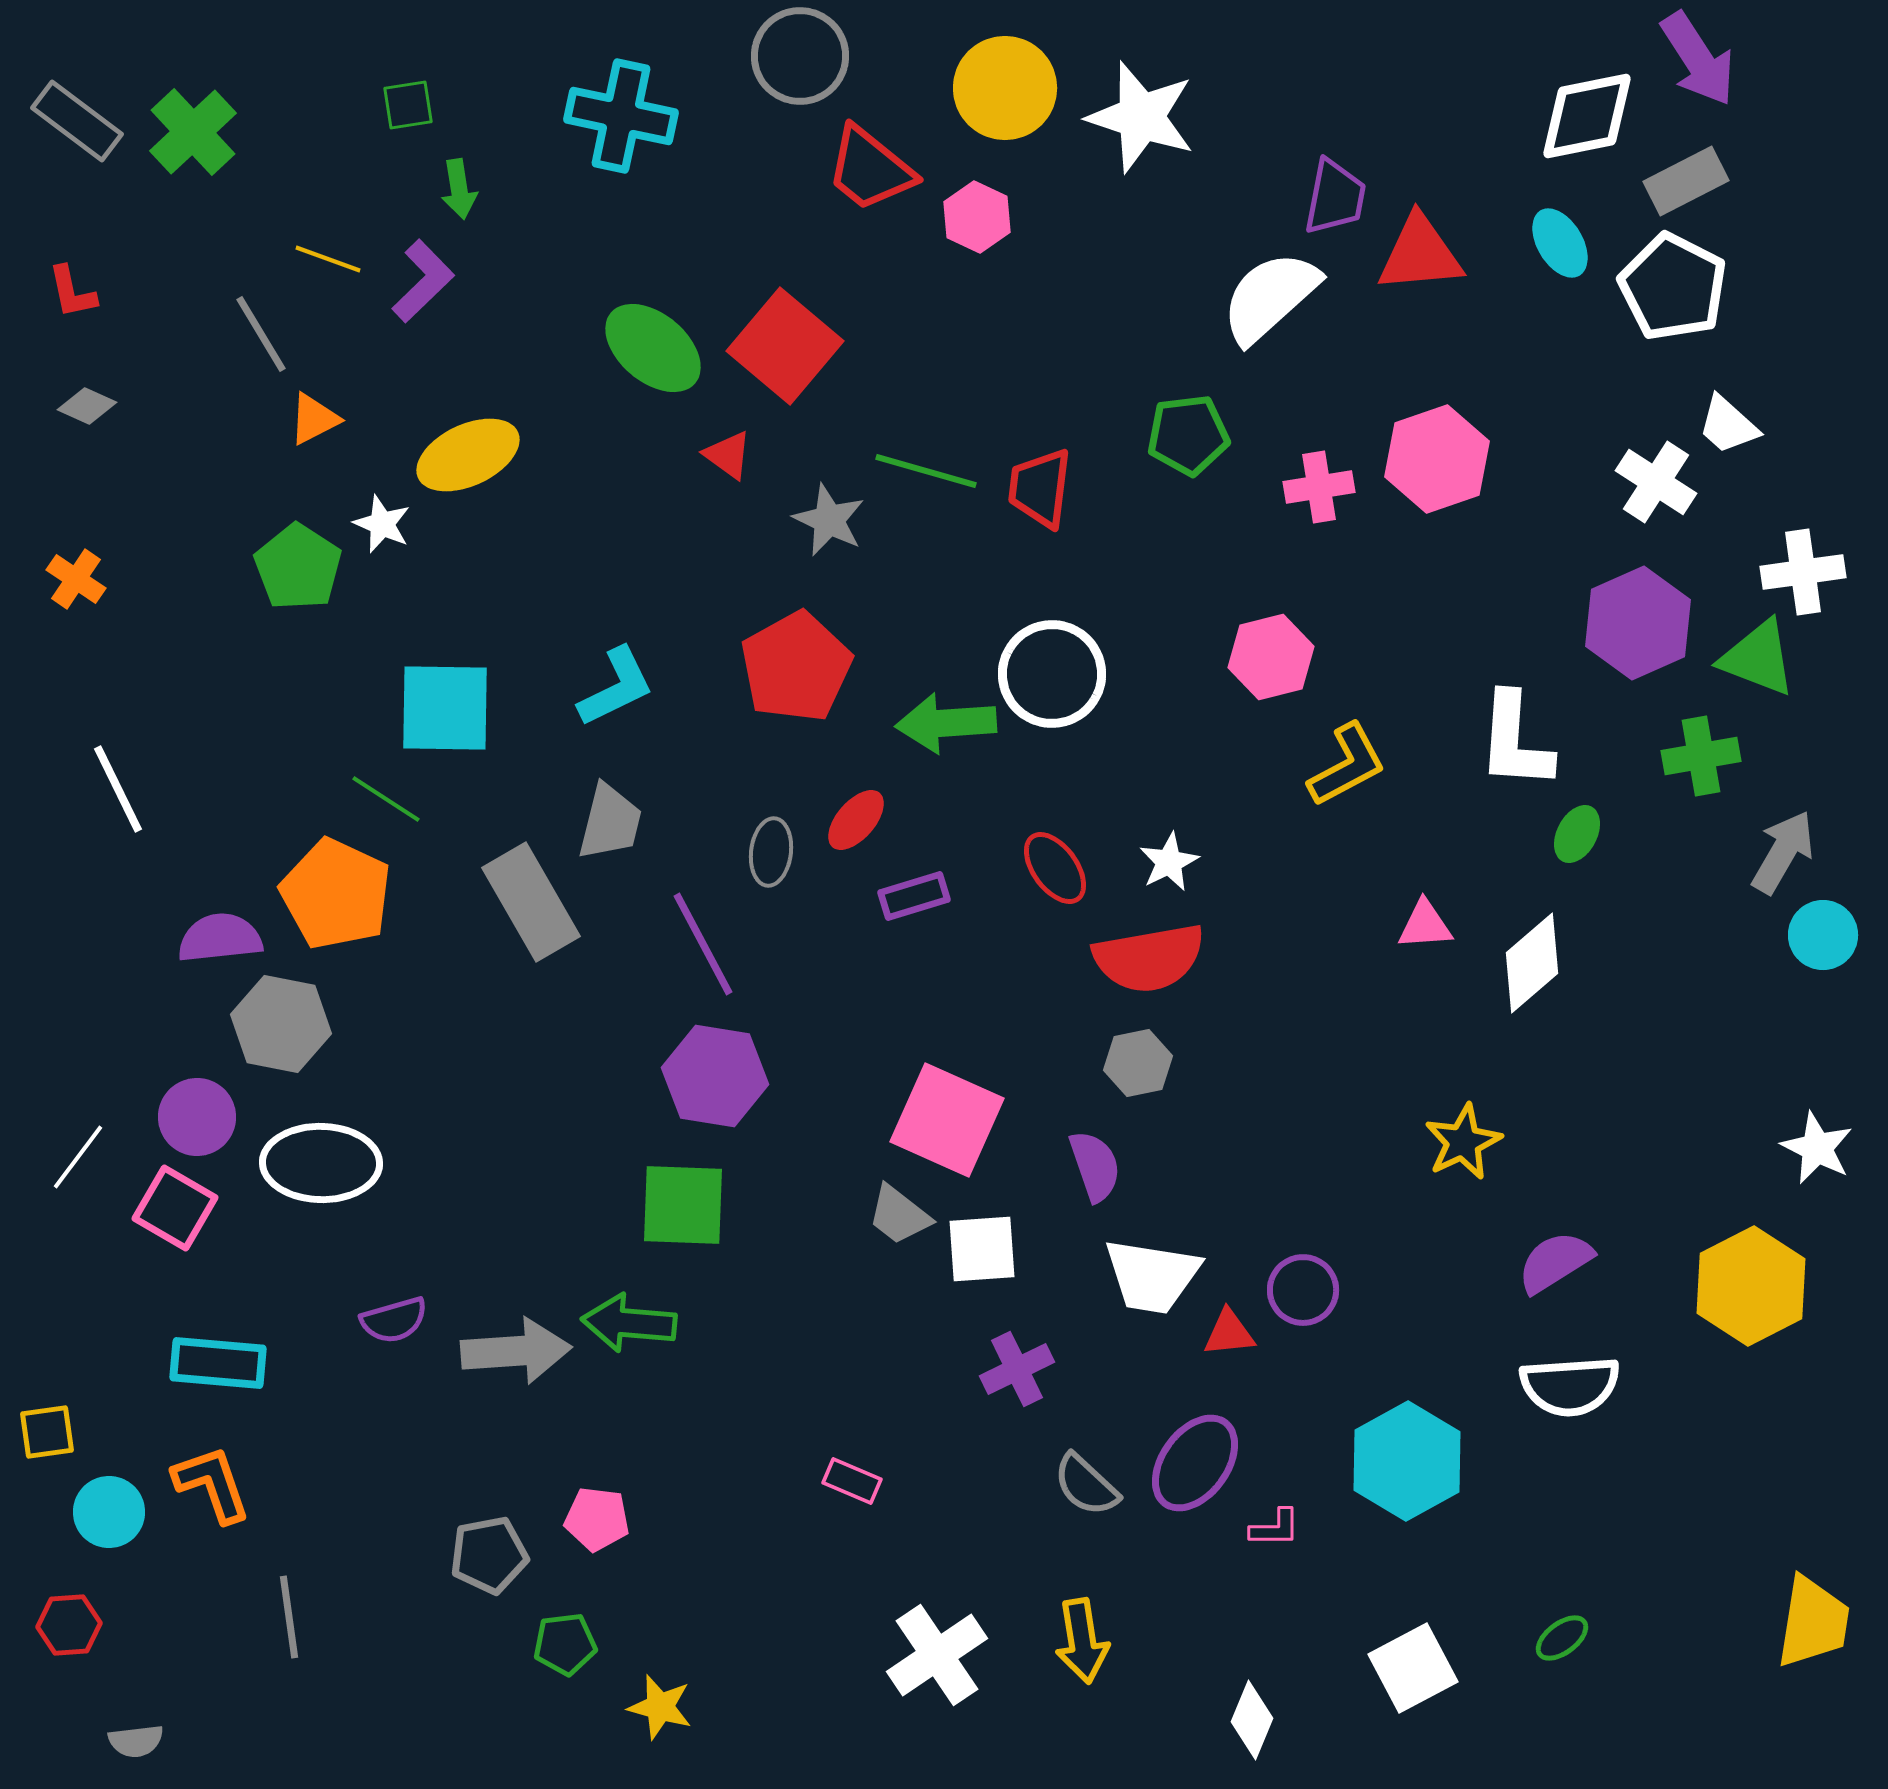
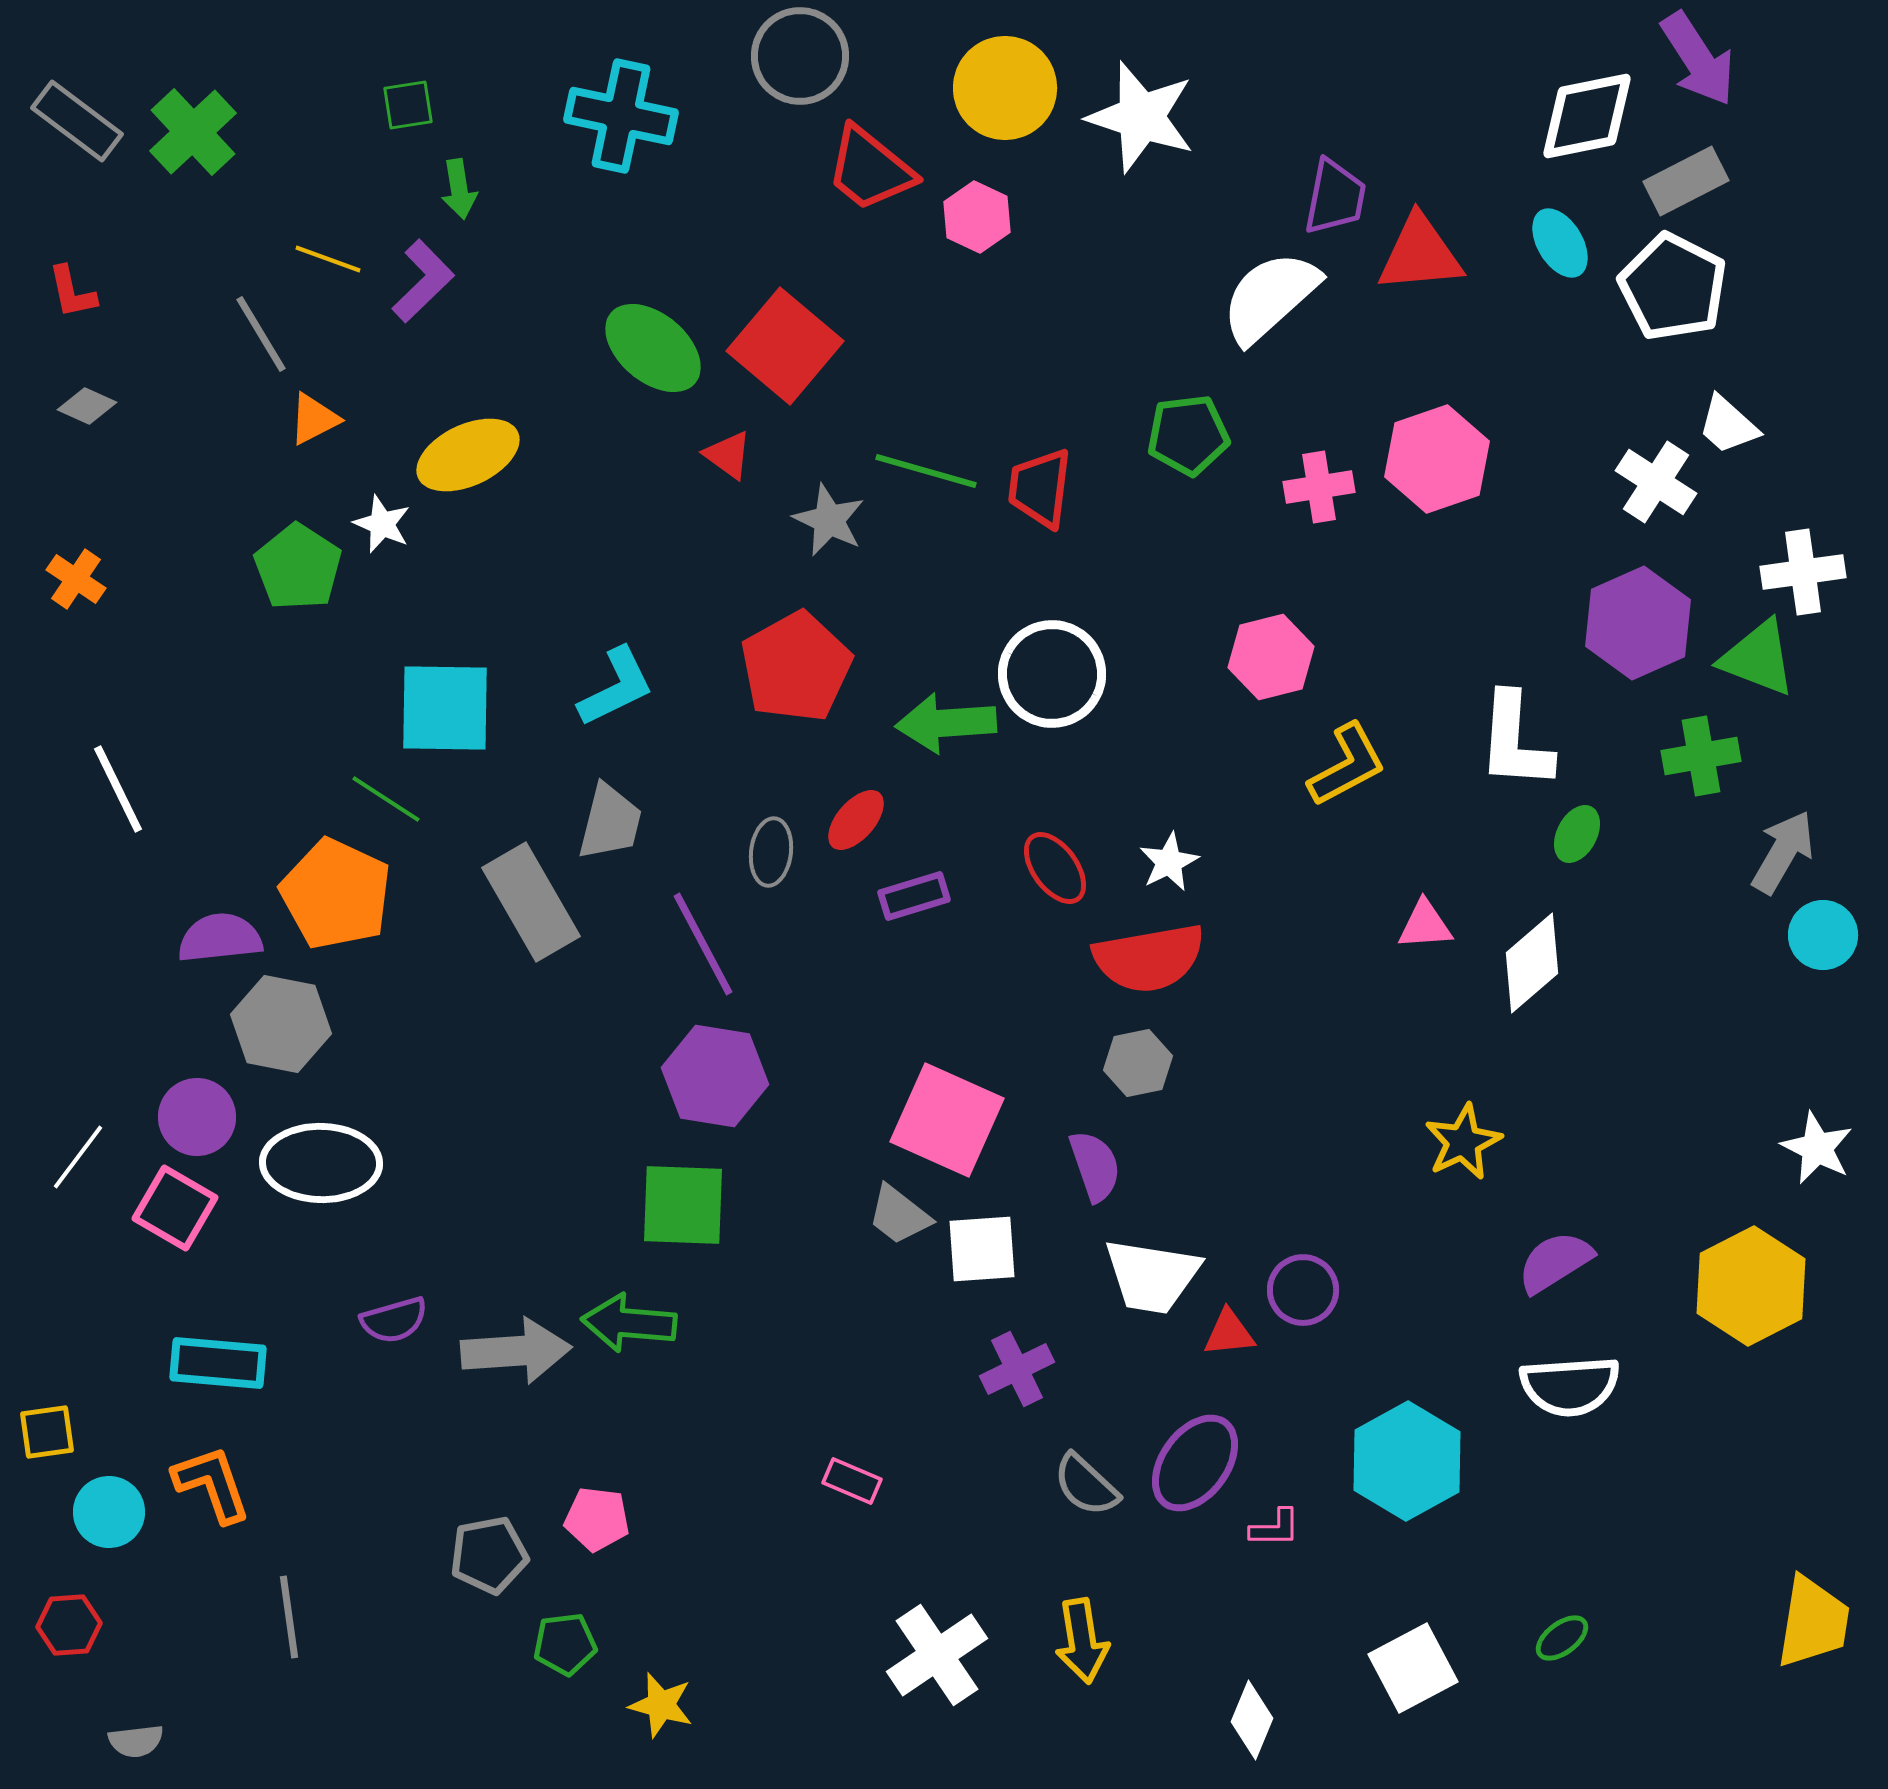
yellow star at (660, 1707): moved 1 px right, 2 px up
